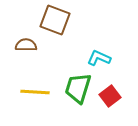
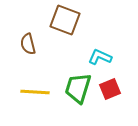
brown square: moved 10 px right
brown semicircle: moved 2 px right, 1 px up; rotated 105 degrees counterclockwise
cyan L-shape: moved 1 px right, 1 px up
red square: moved 7 px up; rotated 15 degrees clockwise
